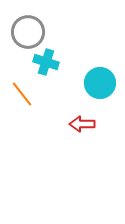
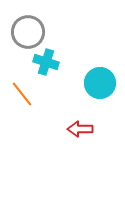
red arrow: moved 2 px left, 5 px down
